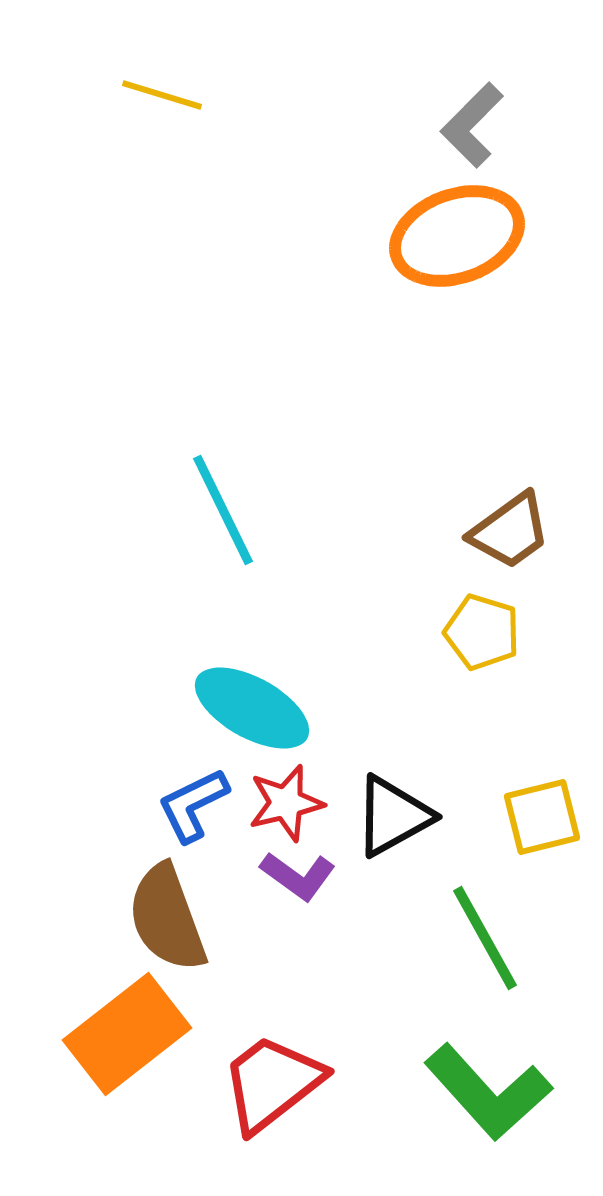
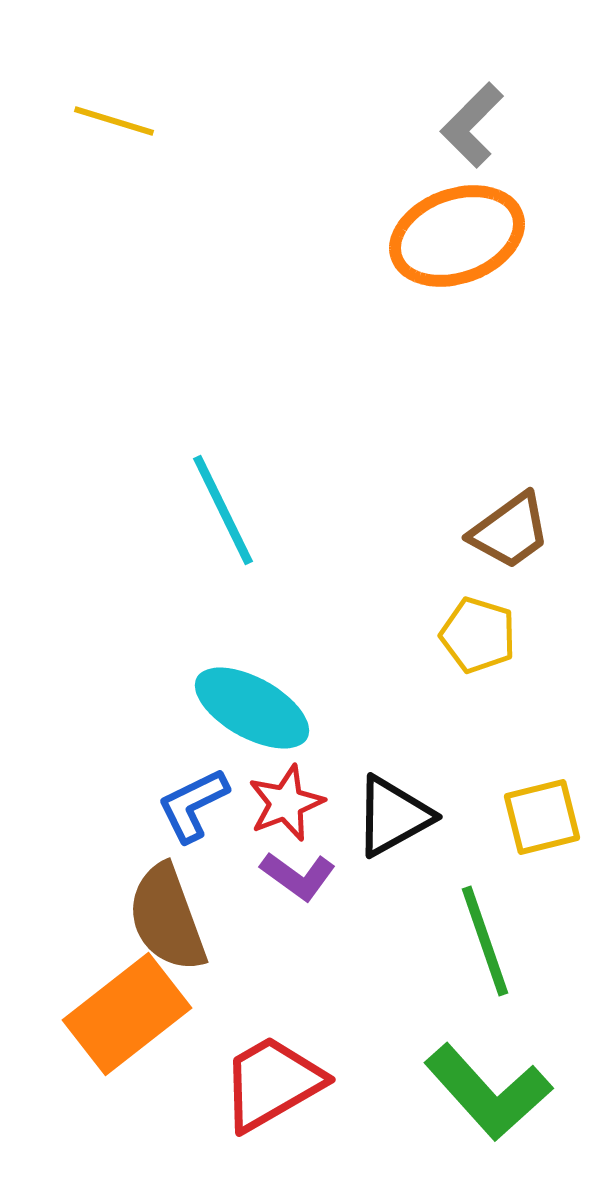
yellow line: moved 48 px left, 26 px down
yellow pentagon: moved 4 px left, 3 px down
red star: rotated 8 degrees counterclockwise
green line: moved 3 px down; rotated 10 degrees clockwise
orange rectangle: moved 20 px up
red trapezoid: rotated 8 degrees clockwise
